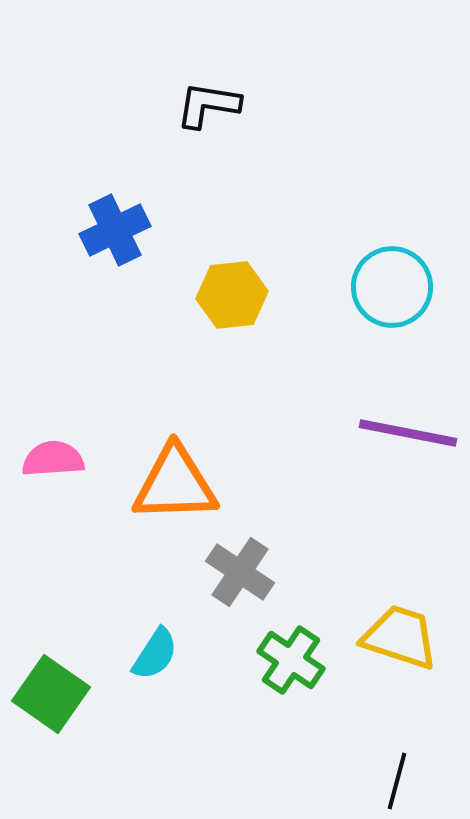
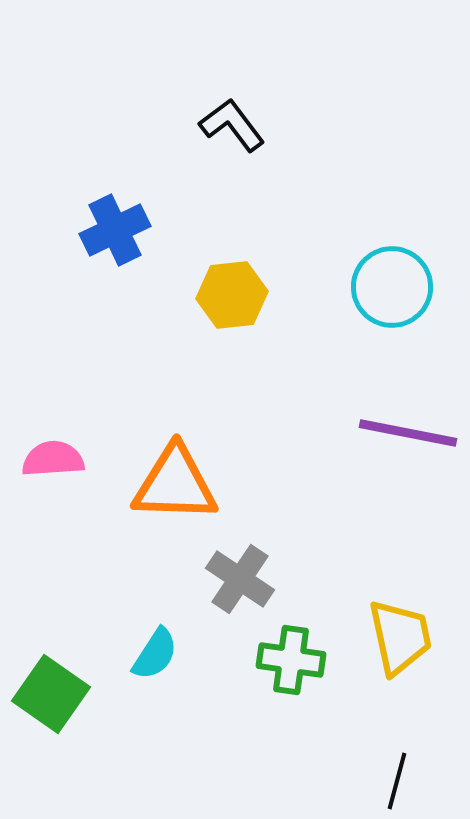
black L-shape: moved 24 px right, 20 px down; rotated 44 degrees clockwise
orange triangle: rotated 4 degrees clockwise
gray cross: moved 7 px down
yellow trapezoid: rotated 60 degrees clockwise
green cross: rotated 26 degrees counterclockwise
